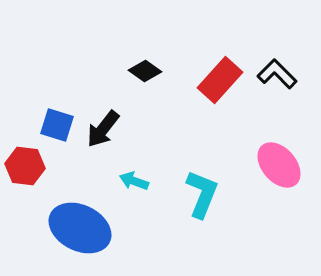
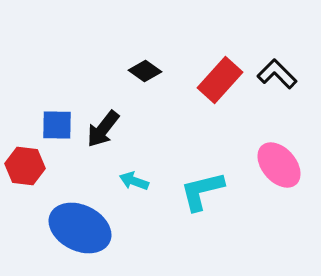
blue square: rotated 16 degrees counterclockwise
cyan L-shape: moved 3 px up; rotated 126 degrees counterclockwise
